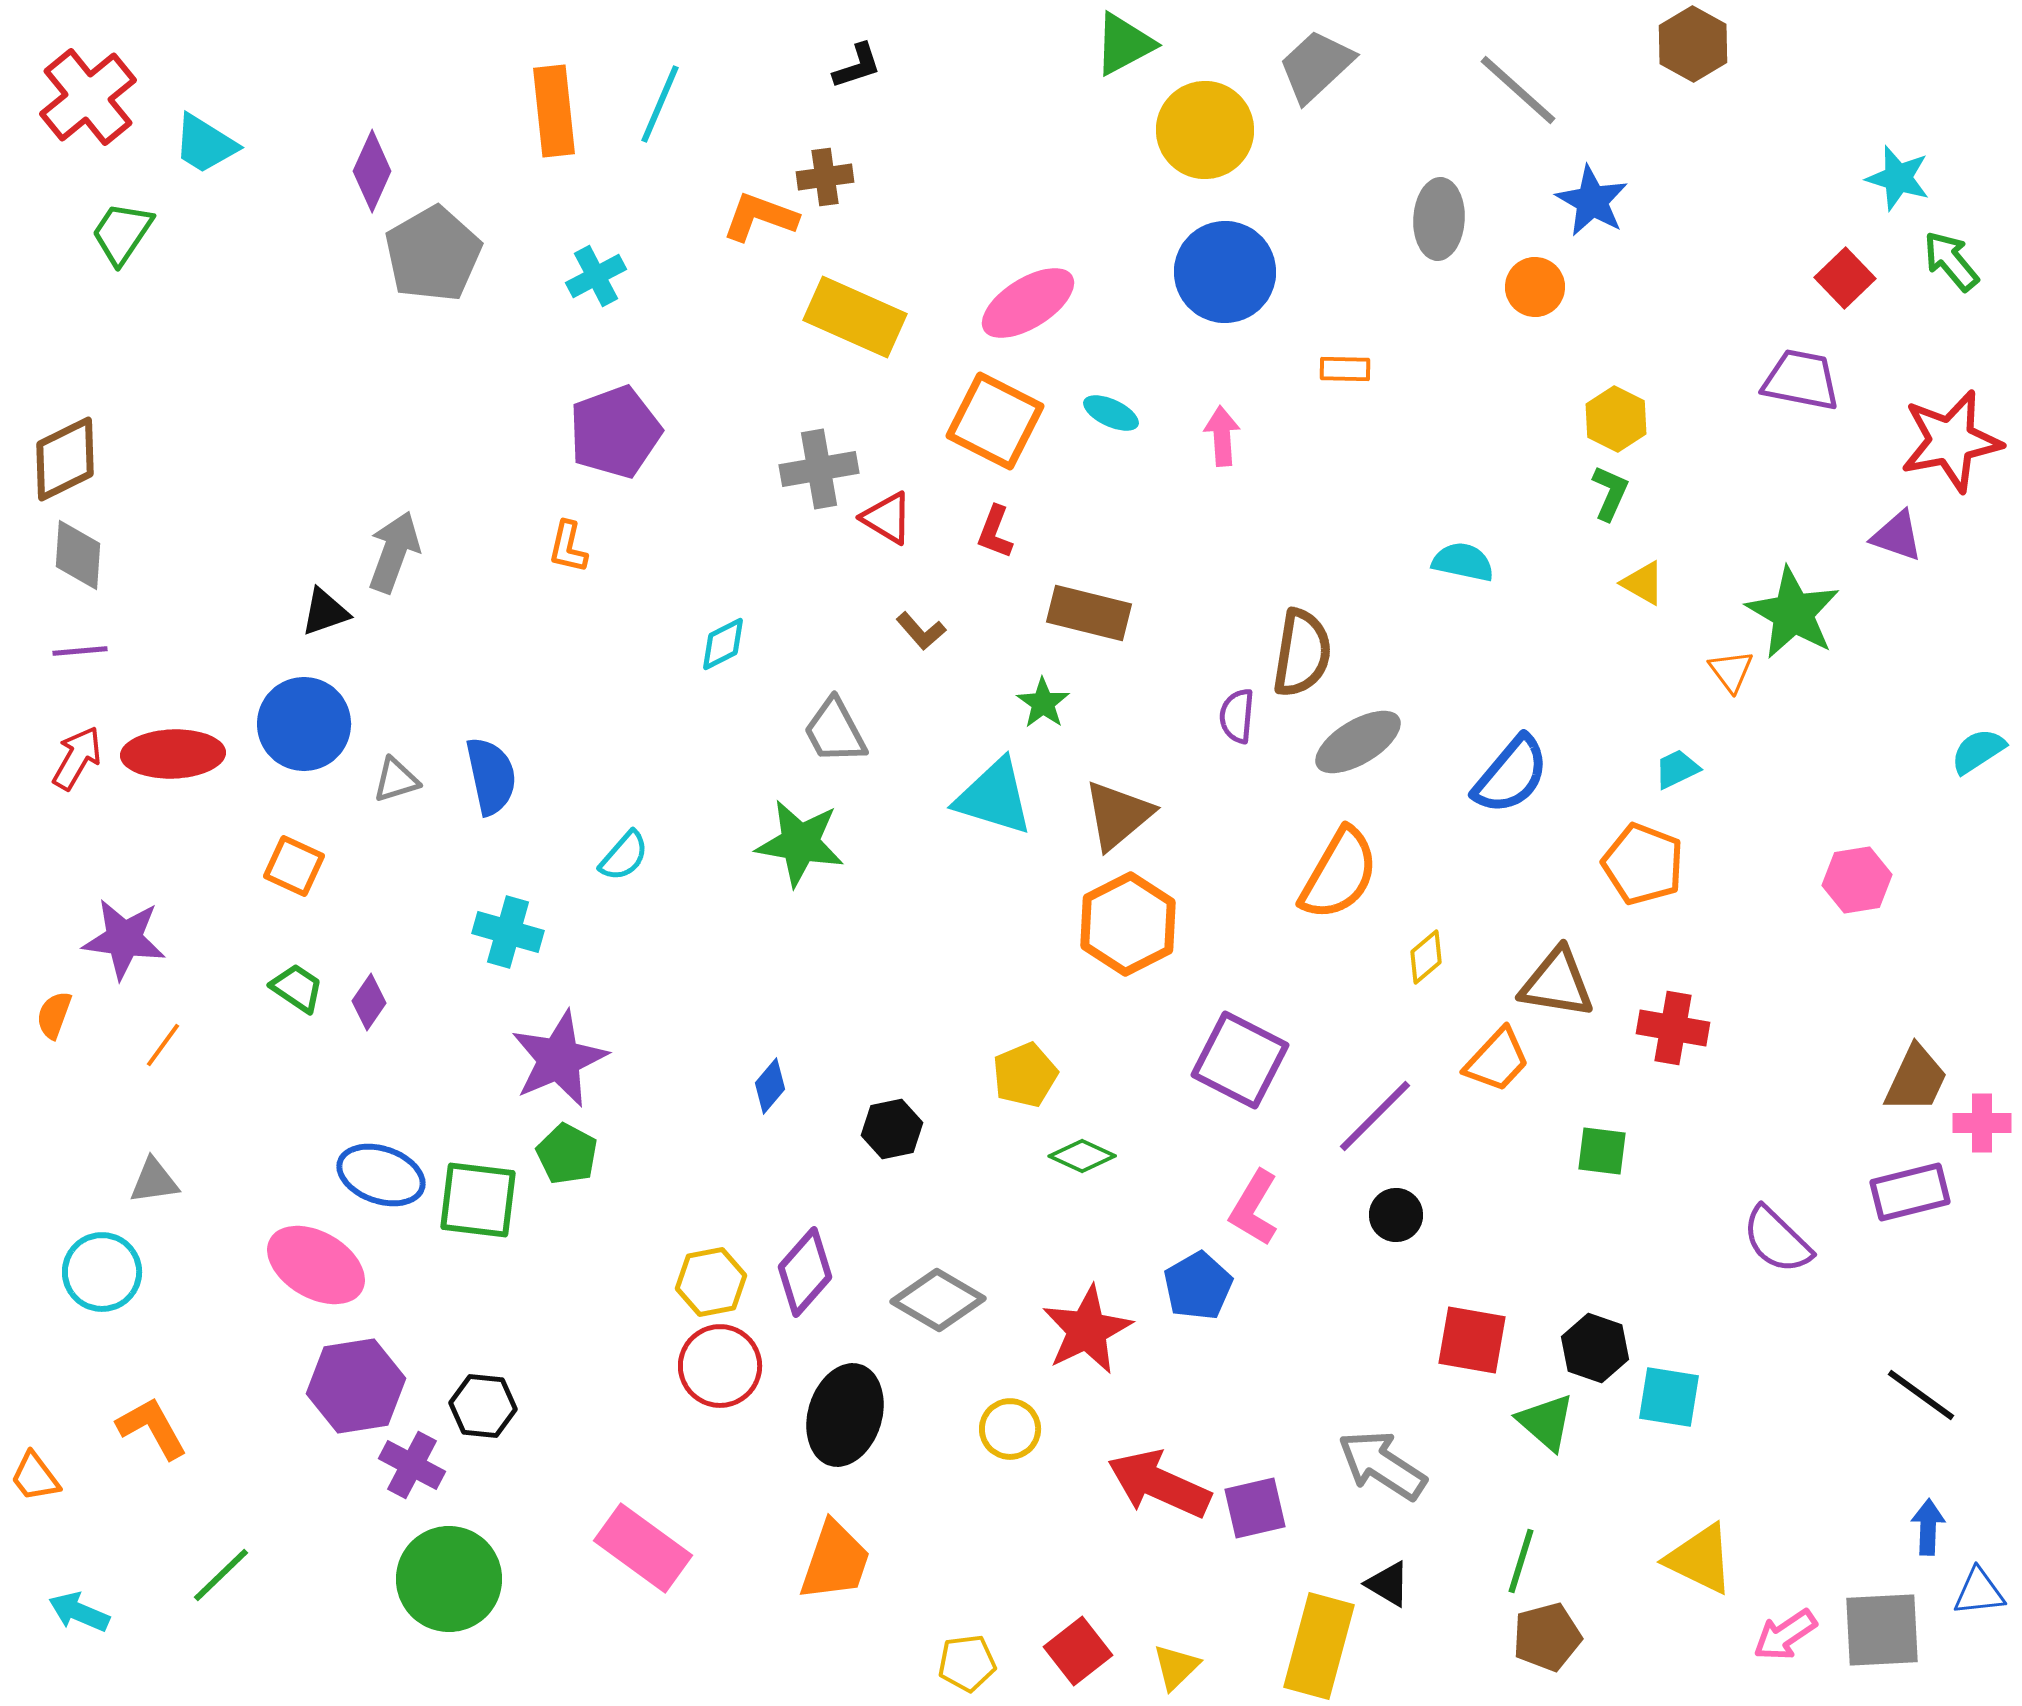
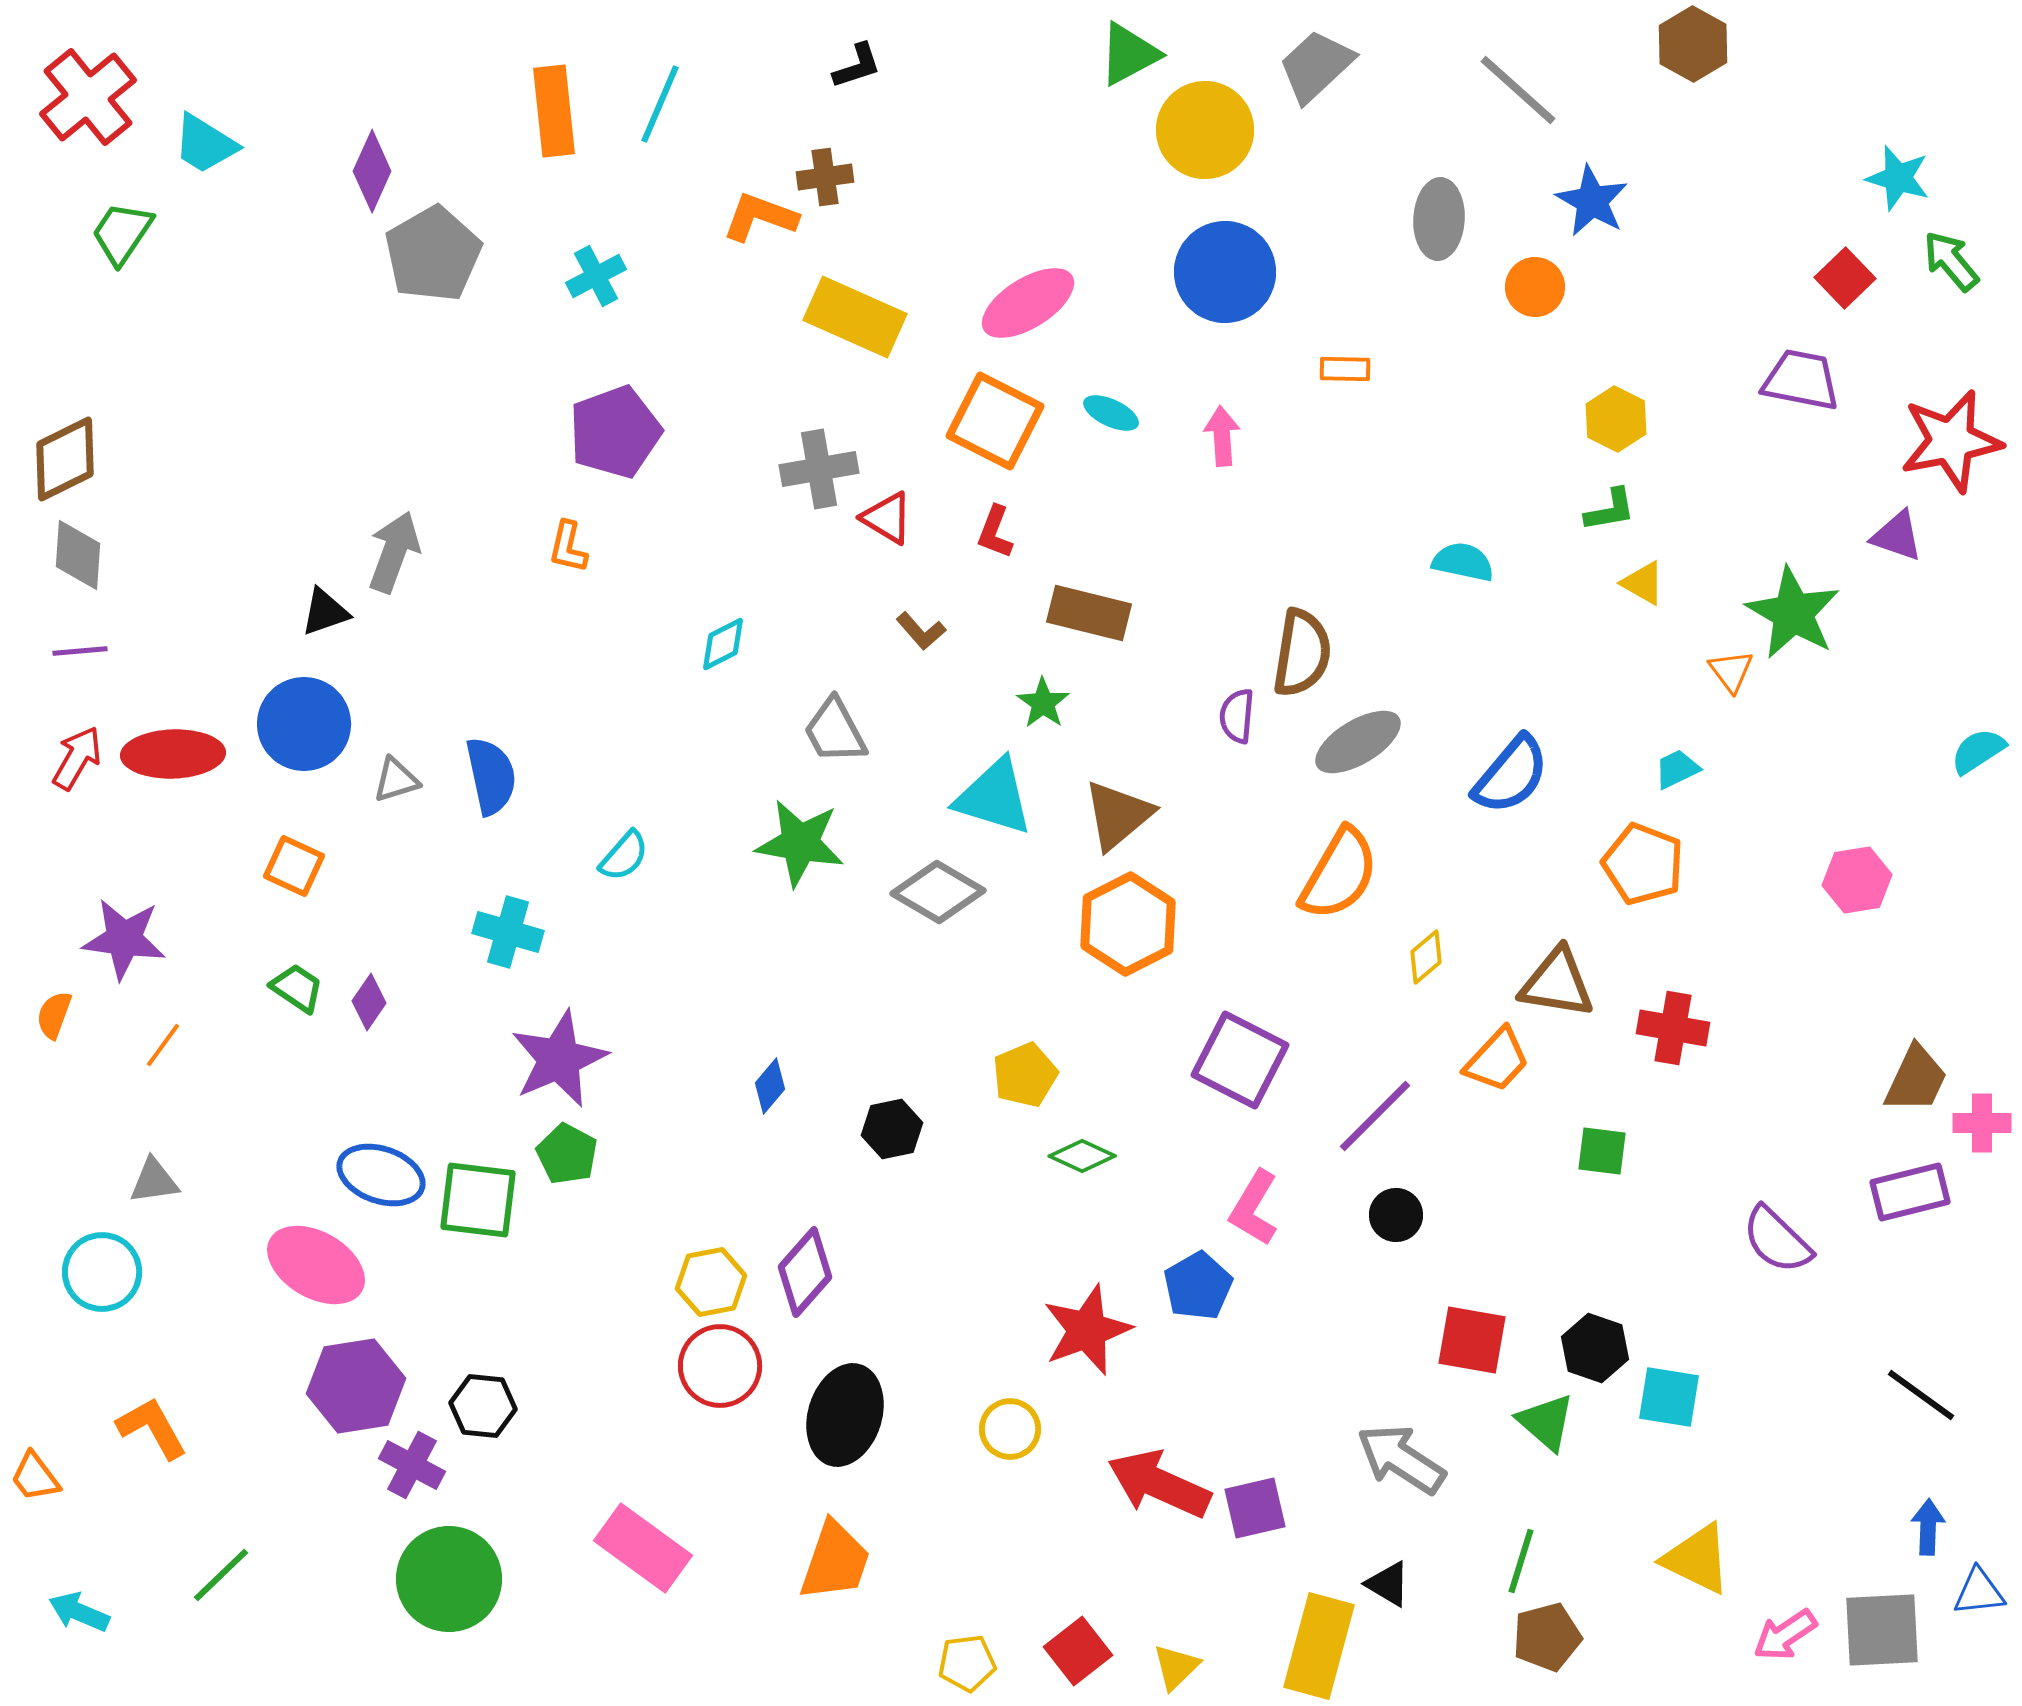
green triangle at (1124, 44): moved 5 px right, 10 px down
green L-shape at (1610, 493): moved 17 px down; rotated 56 degrees clockwise
gray diamond at (938, 1300): moved 408 px up
red star at (1087, 1330): rotated 6 degrees clockwise
gray arrow at (1382, 1465): moved 19 px right, 6 px up
yellow triangle at (1700, 1559): moved 3 px left
